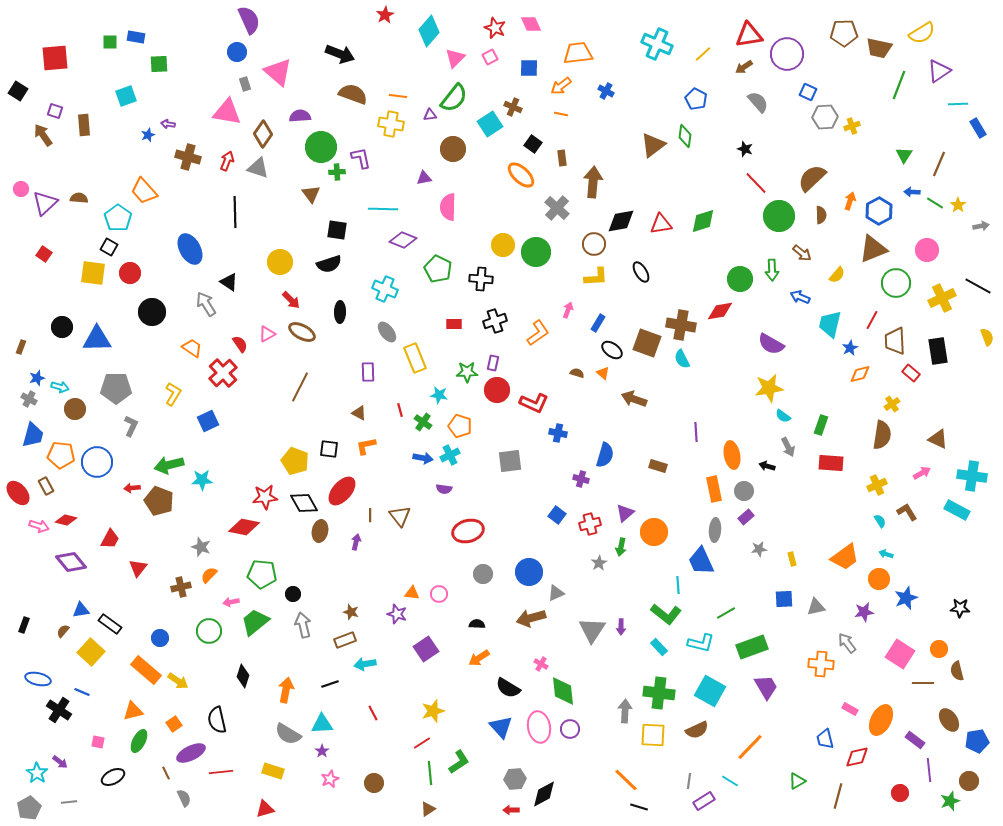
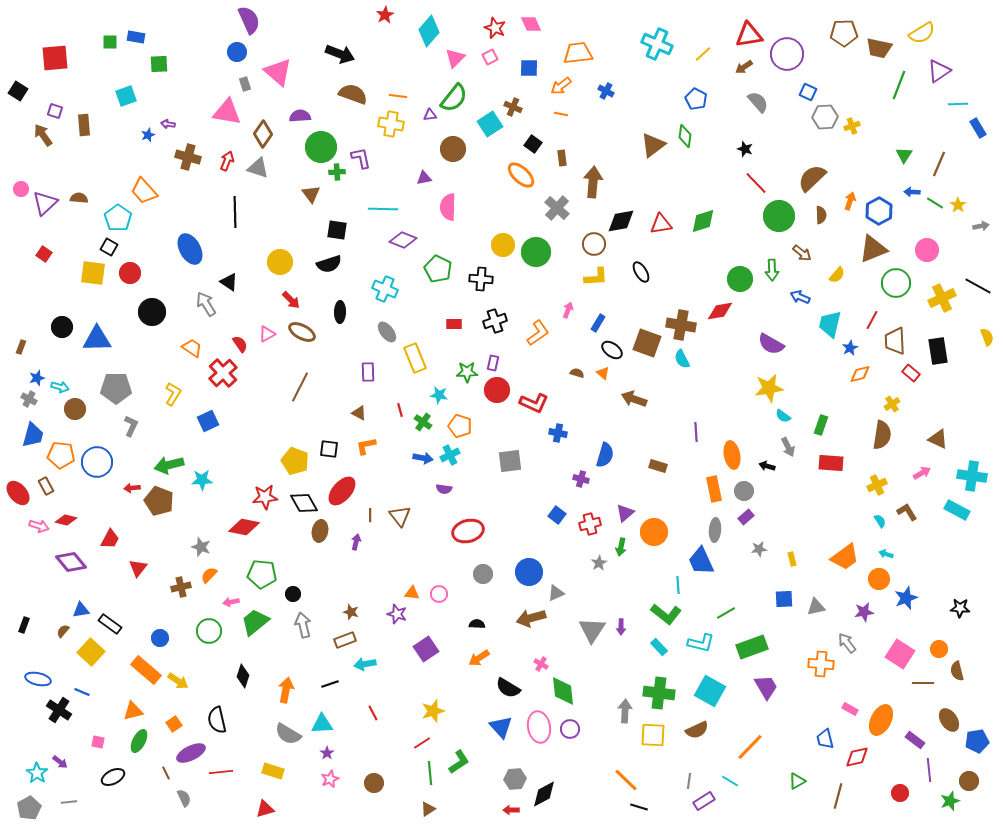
purple star at (322, 751): moved 5 px right, 2 px down
